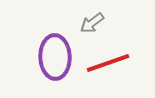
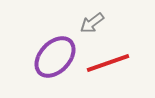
purple ellipse: rotated 45 degrees clockwise
